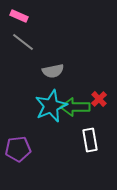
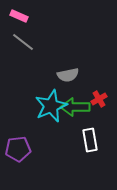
gray semicircle: moved 15 px right, 4 px down
red cross: rotated 14 degrees clockwise
